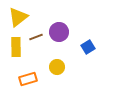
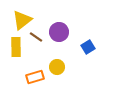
yellow triangle: moved 4 px right, 3 px down
brown line: rotated 56 degrees clockwise
orange rectangle: moved 7 px right, 2 px up
